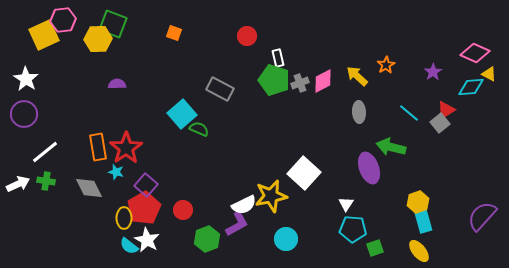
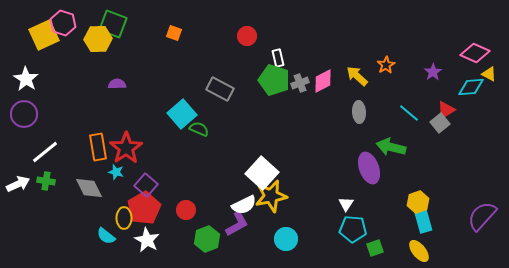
pink hexagon at (63, 20): moved 3 px down; rotated 25 degrees clockwise
white square at (304, 173): moved 42 px left
red circle at (183, 210): moved 3 px right
cyan semicircle at (129, 246): moved 23 px left, 10 px up
